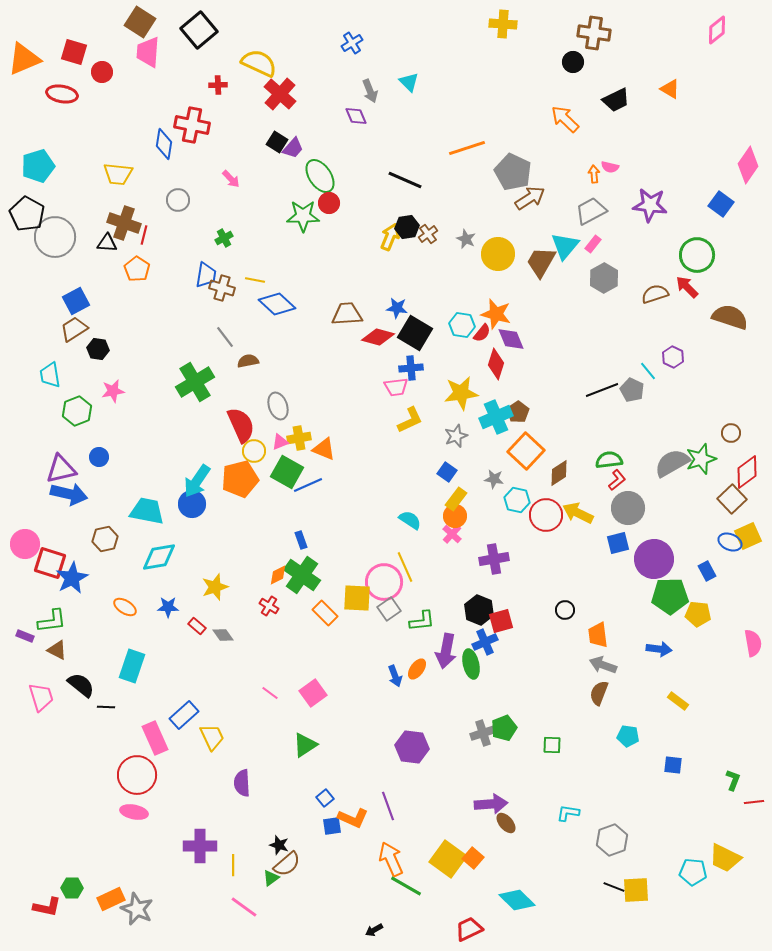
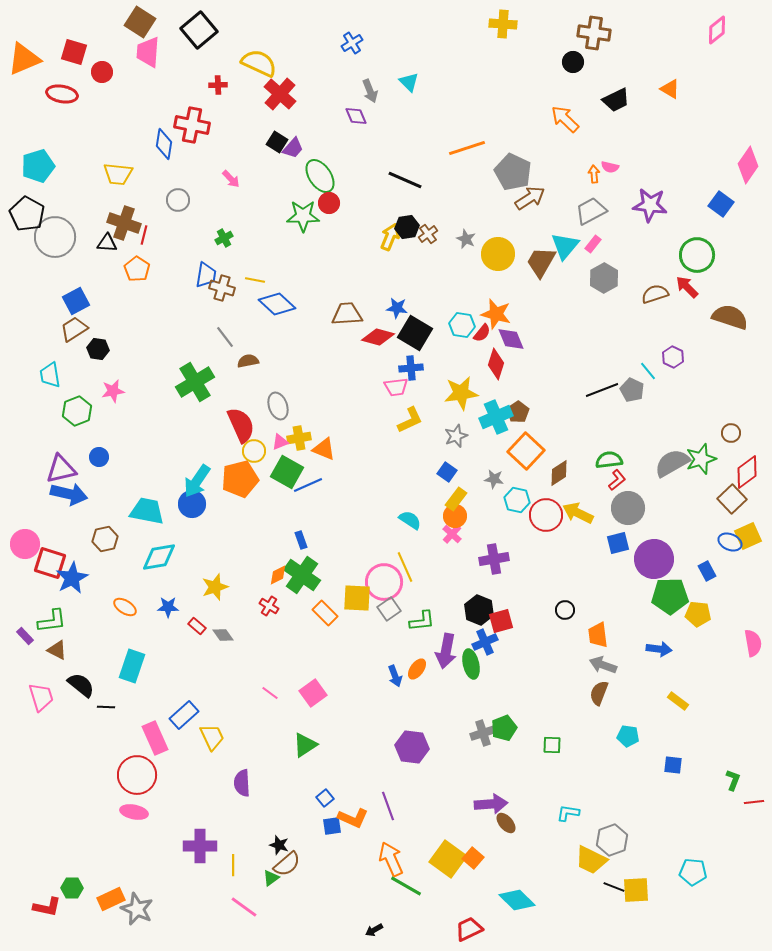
purple rectangle at (25, 636): rotated 24 degrees clockwise
yellow trapezoid at (725, 858): moved 134 px left, 2 px down
